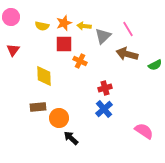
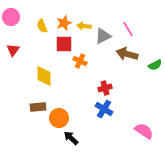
yellow semicircle: rotated 56 degrees clockwise
gray triangle: rotated 18 degrees clockwise
blue cross: rotated 18 degrees counterclockwise
